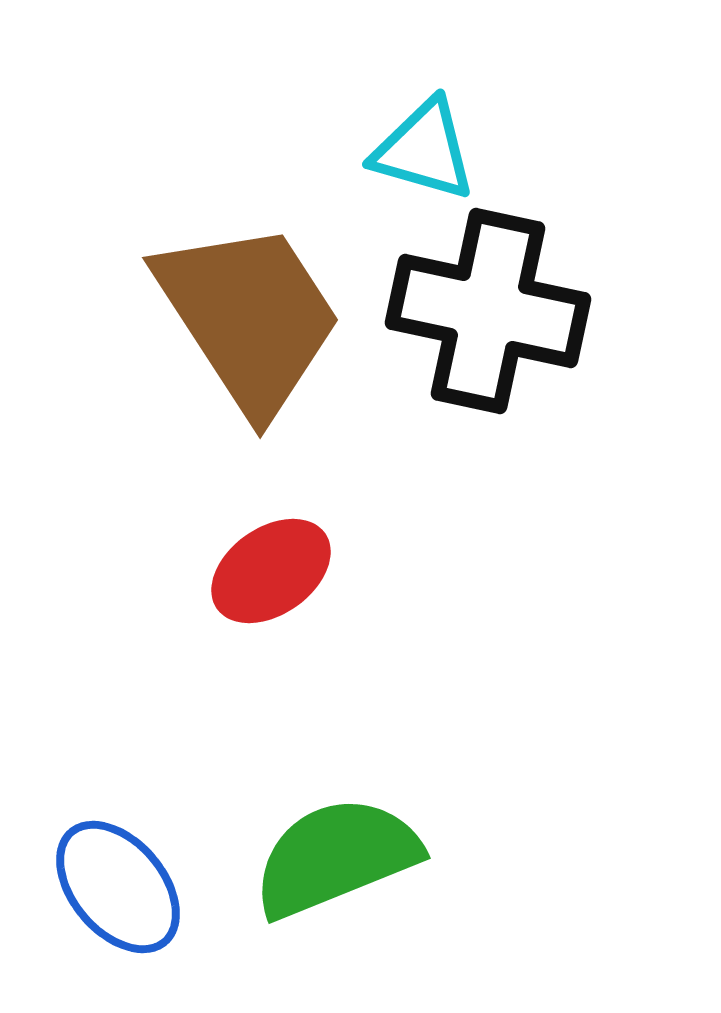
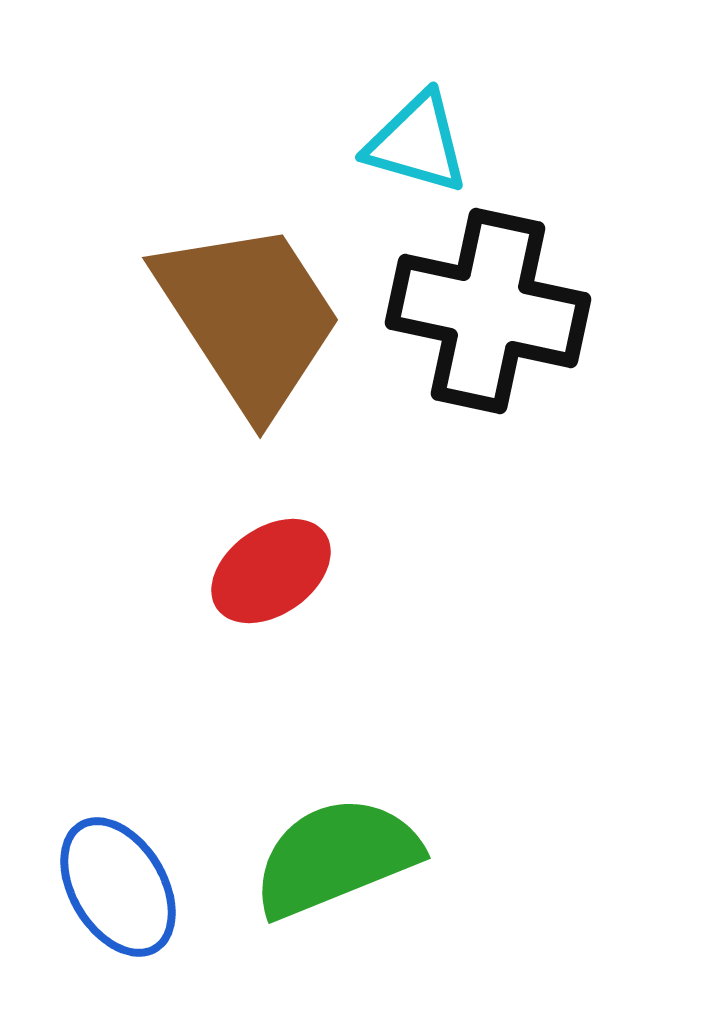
cyan triangle: moved 7 px left, 7 px up
blue ellipse: rotated 9 degrees clockwise
